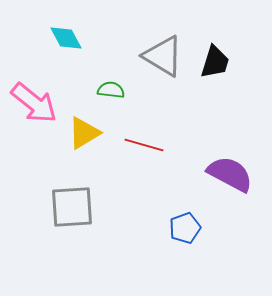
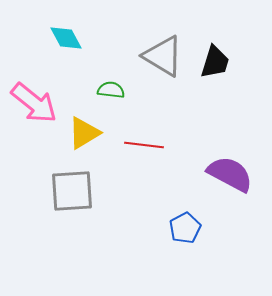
red line: rotated 9 degrees counterclockwise
gray square: moved 16 px up
blue pentagon: rotated 8 degrees counterclockwise
